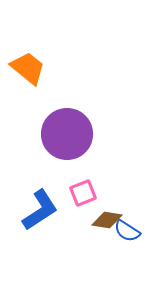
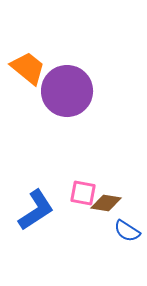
purple circle: moved 43 px up
pink square: rotated 32 degrees clockwise
blue L-shape: moved 4 px left
brown diamond: moved 1 px left, 17 px up
